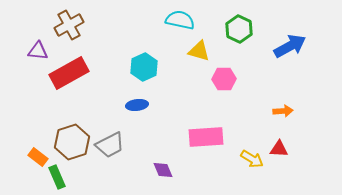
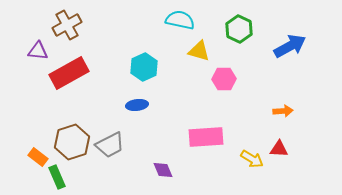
brown cross: moved 2 px left
